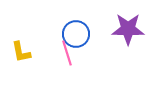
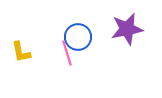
purple star: moved 1 px left; rotated 12 degrees counterclockwise
blue circle: moved 2 px right, 3 px down
